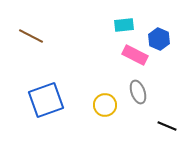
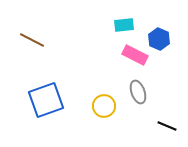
brown line: moved 1 px right, 4 px down
yellow circle: moved 1 px left, 1 px down
